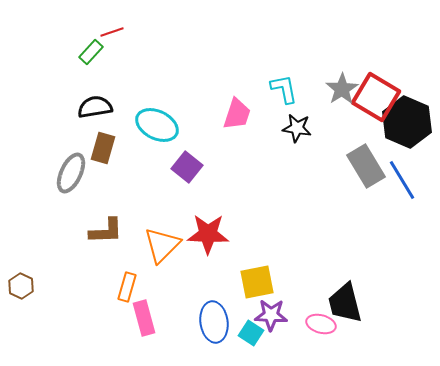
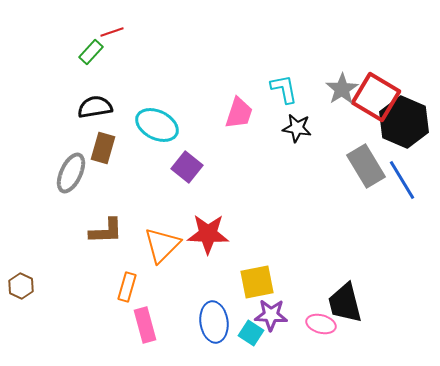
pink trapezoid: moved 2 px right, 1 px up
black hexagon: moved 3 px left
pink rectangle: moved 1 px right, 7 px down
